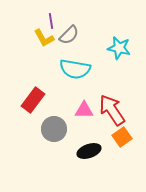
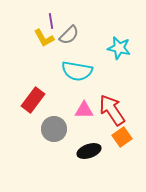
cyan semicircle: moved 2 px right, 2 px down
